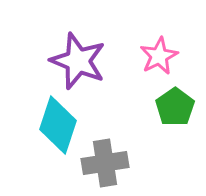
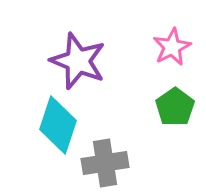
pink star: moved 13 px right, 9 px up
